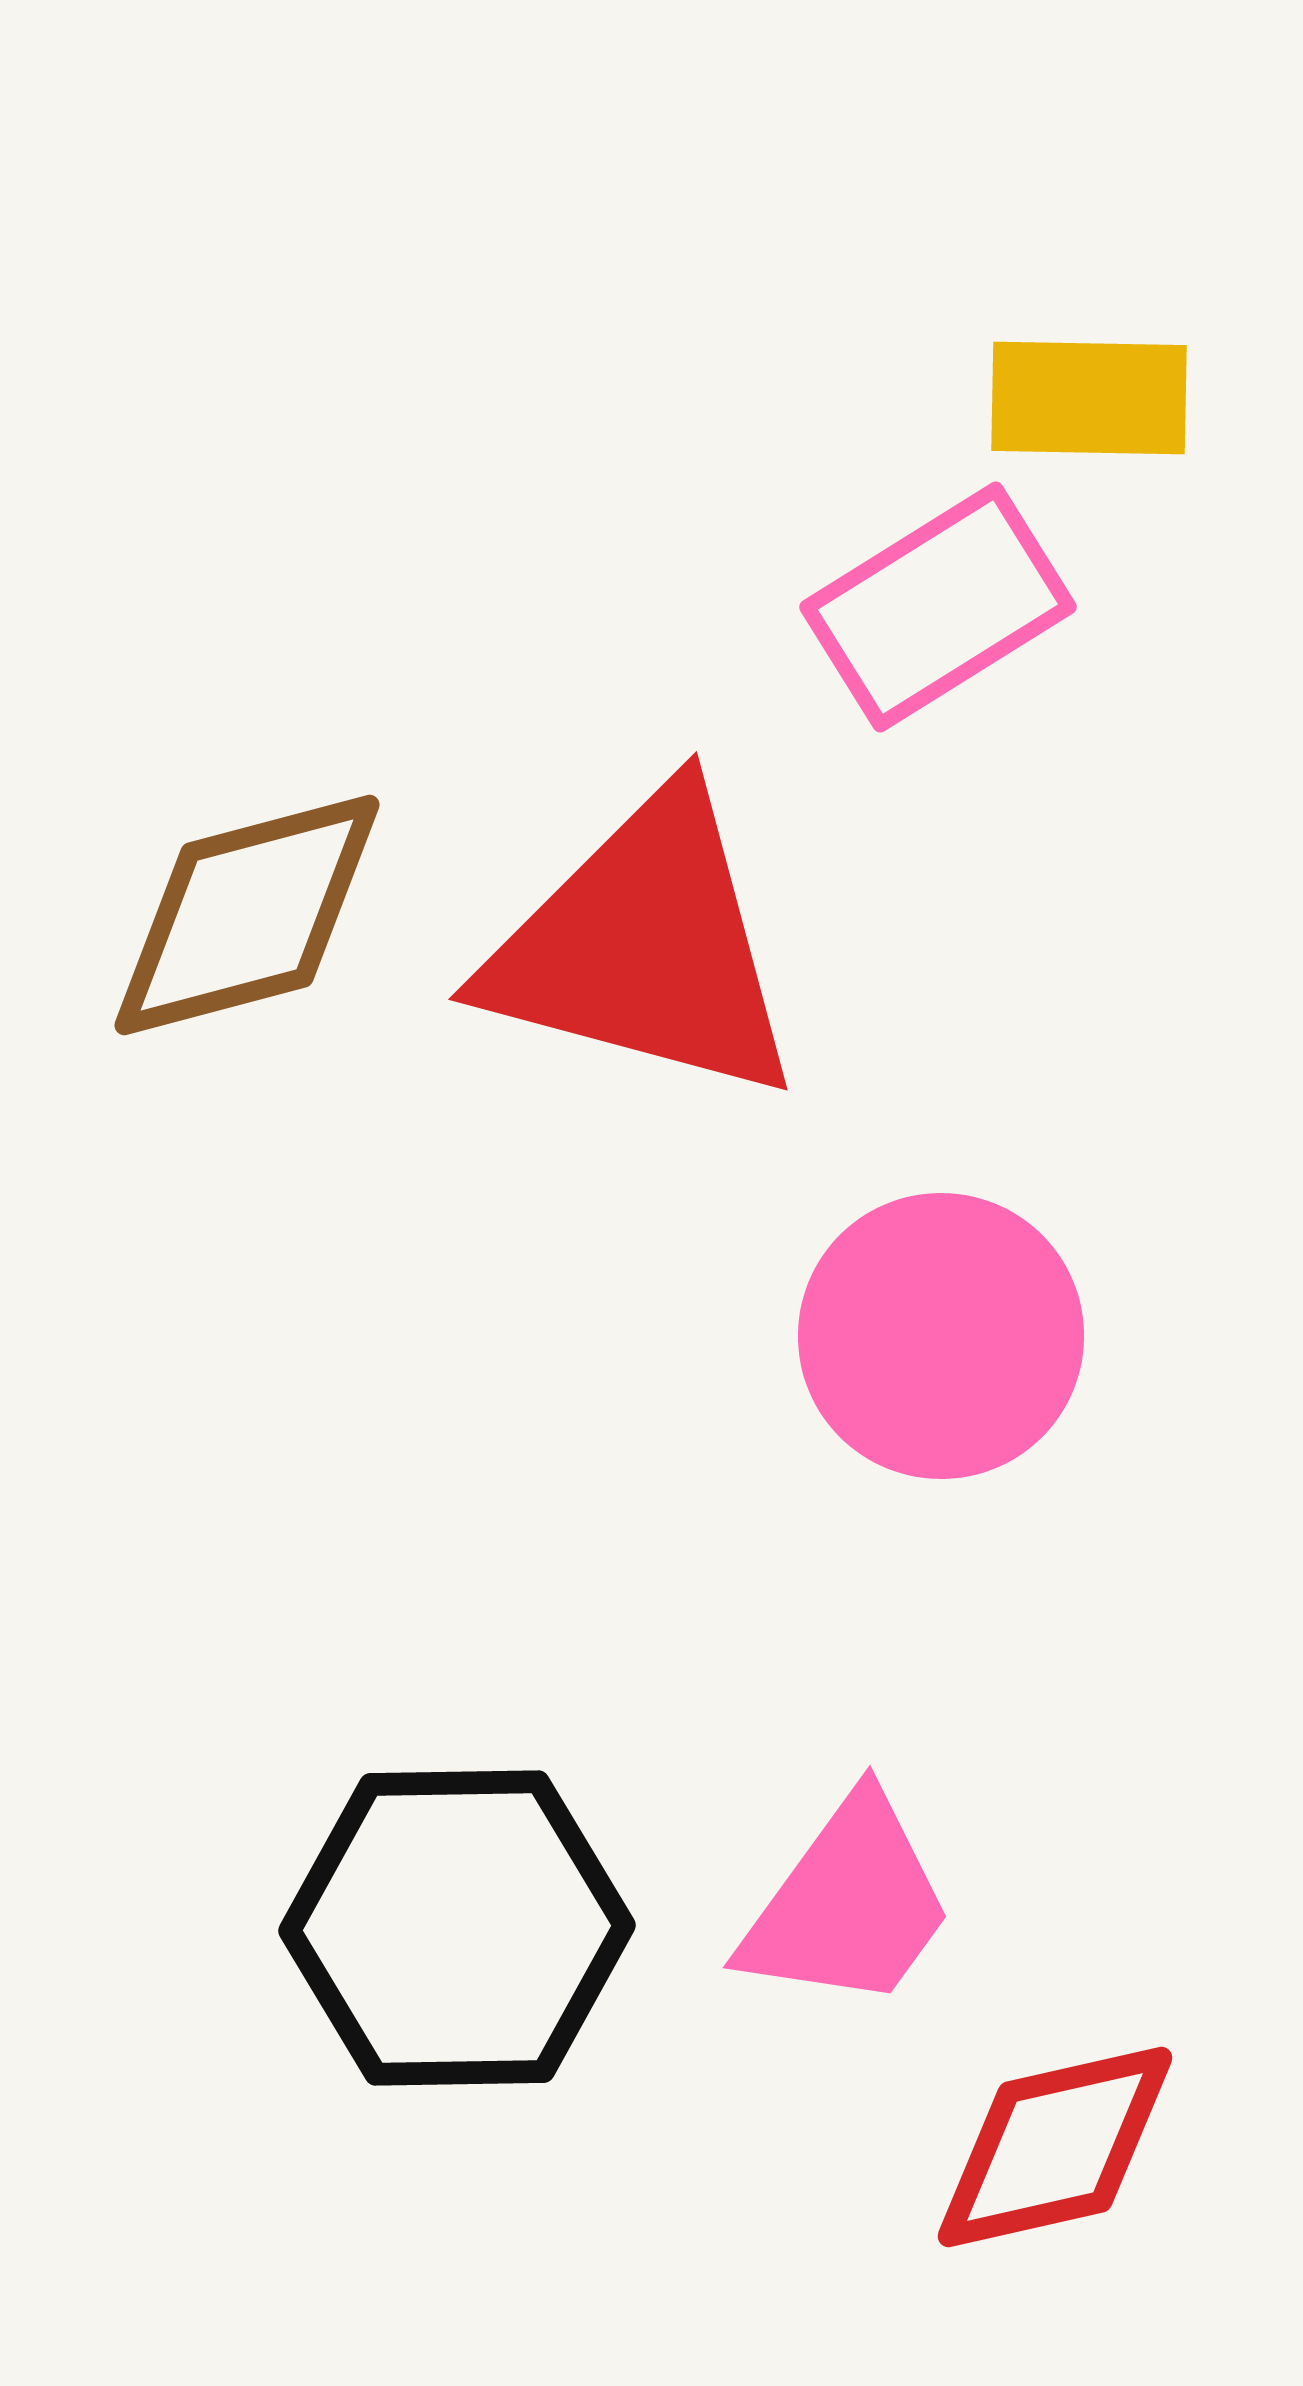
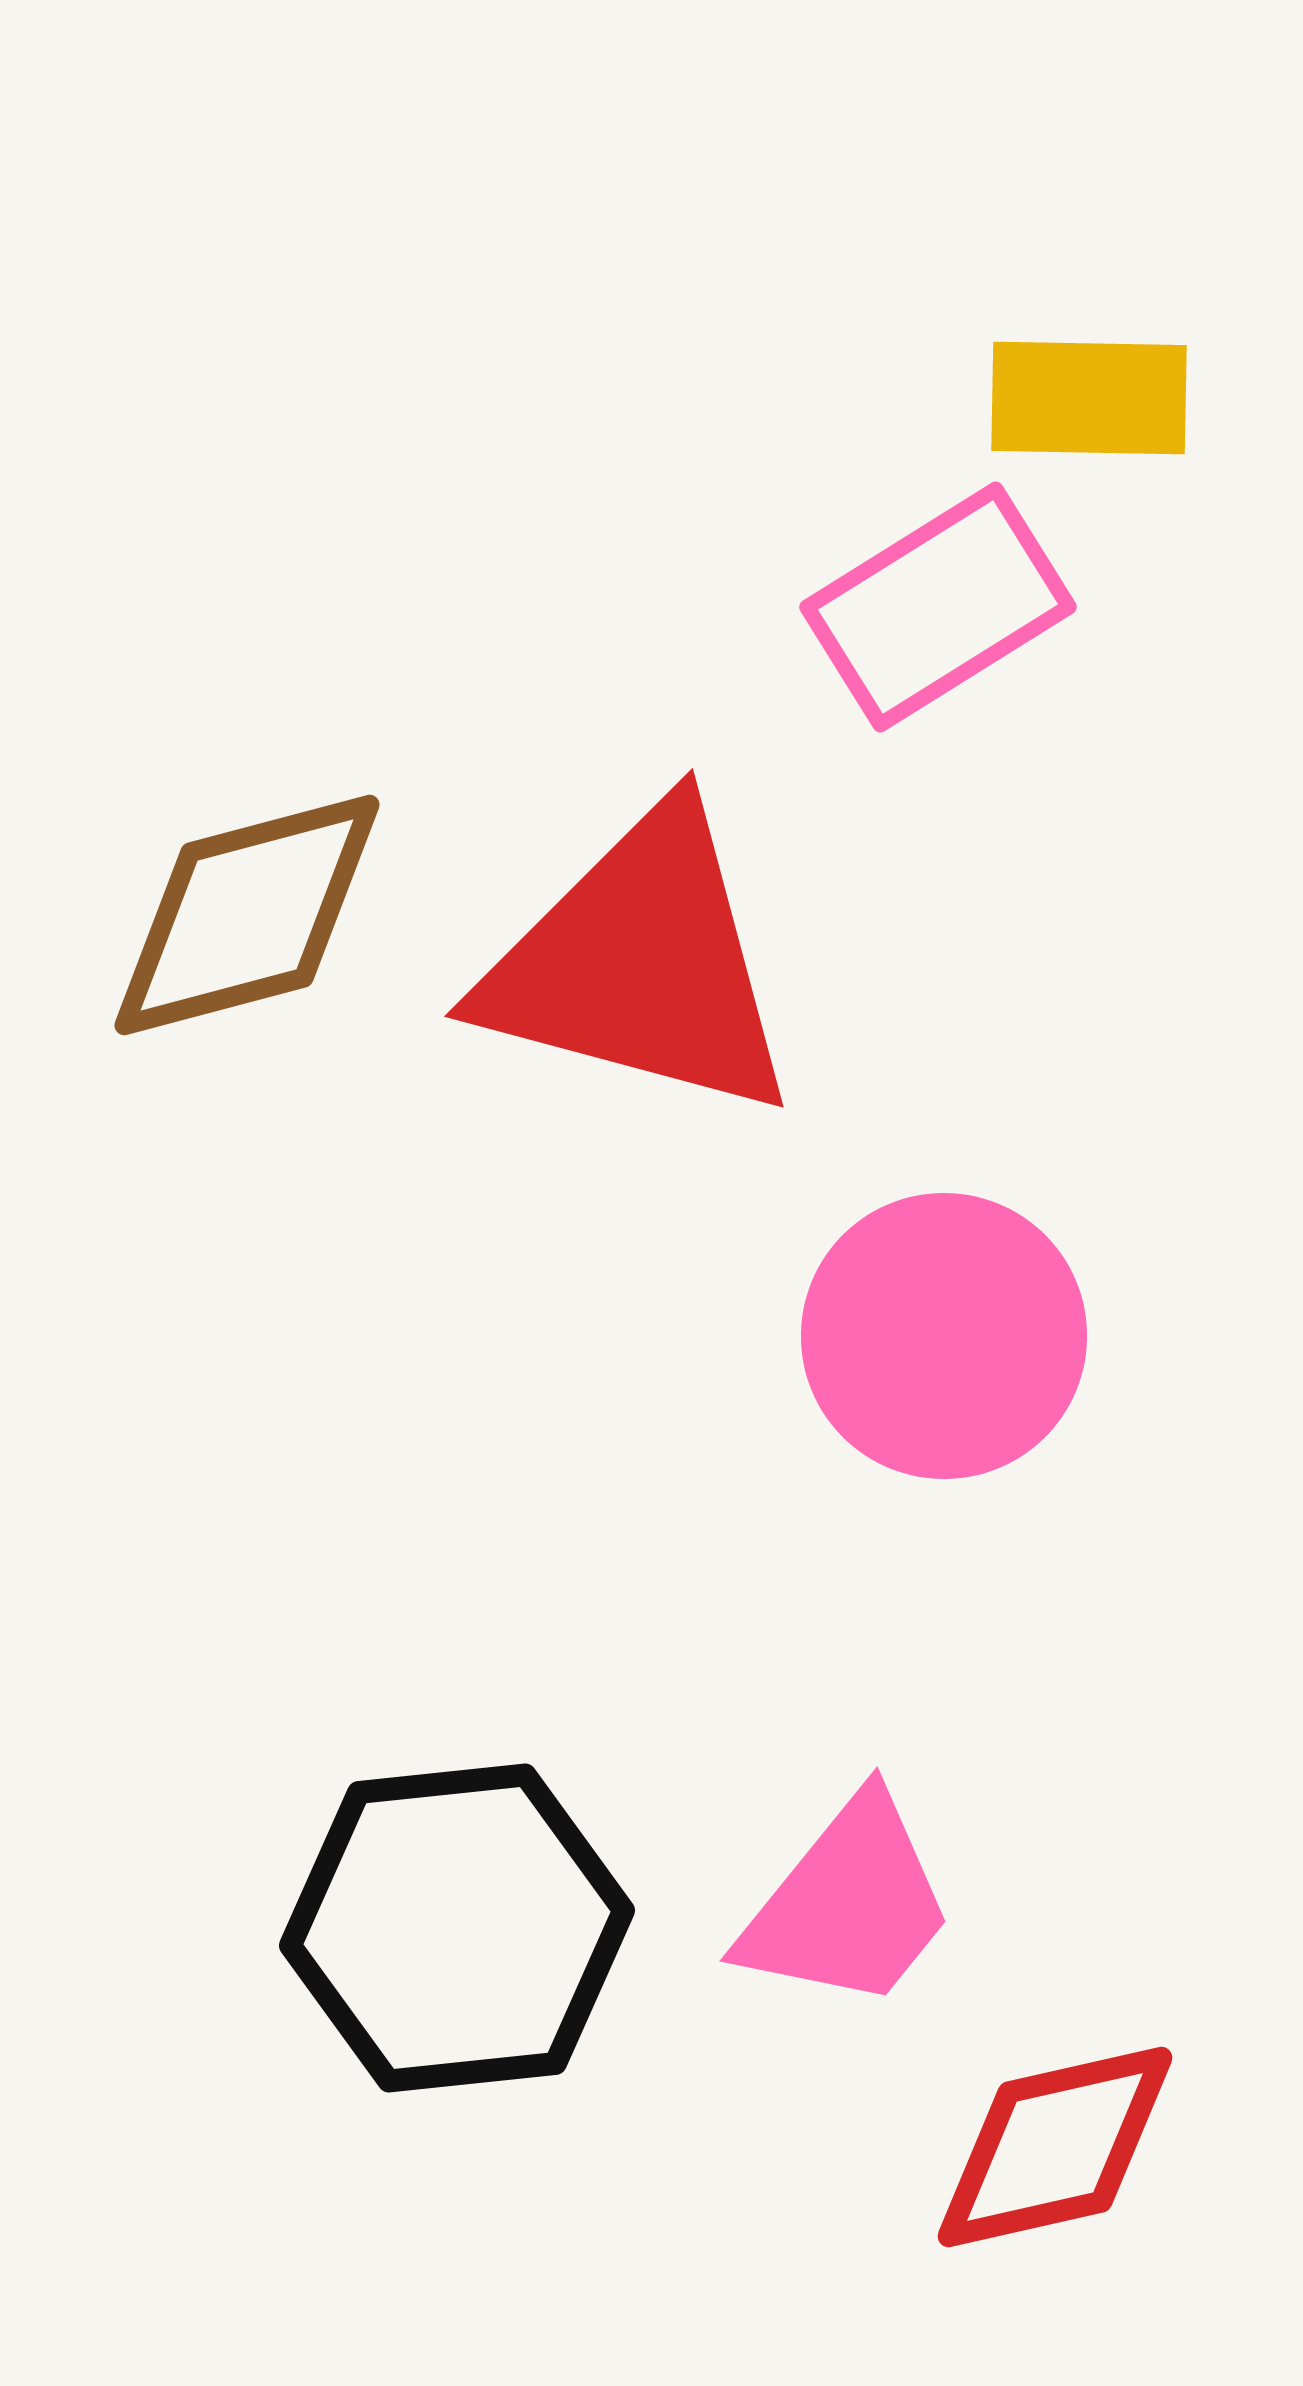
red triangle: moved 4 px left, 17 px down
pink circle: moved 3 px right
pink trapezoid: rotated 3 degrees clockwise
black hexagon: rotated 5 degrees counterclockwise
